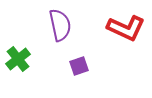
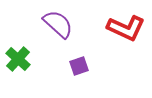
purple semicircle: moved 2 px left, 1 px up; rotated 36 degrees counterclockwise
green cross: rotated 10 degrees counterclockwise
